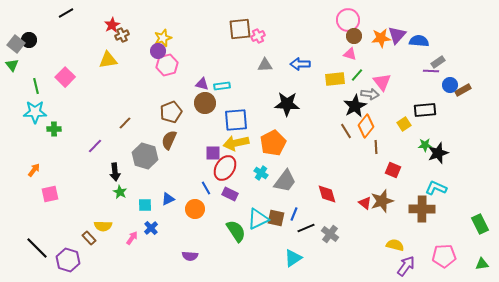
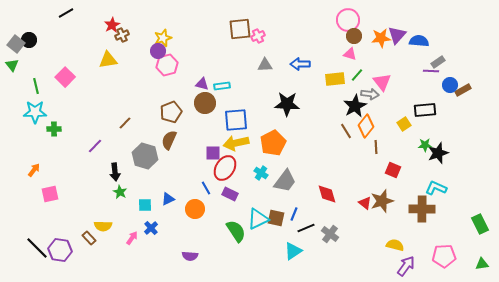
cyan triangle at (293, 258): moved 7 px up
purple hexagon at (68, 260): moved 8 px left, 10 px up; rotated 10 degrees counterclockwise
